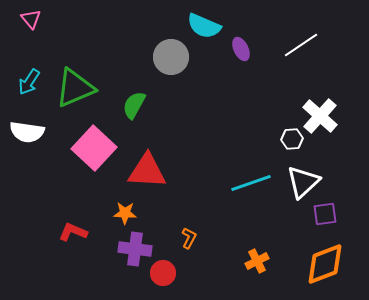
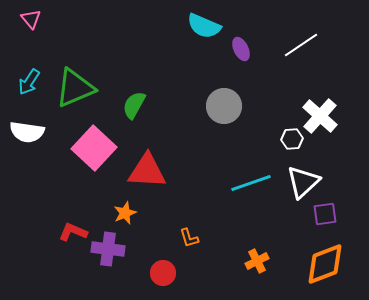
gray circle: moved 53 px right, 49 px down
orange star: rotated 25 degrees counterclockwise
orange L-shape: rotated 135 degrees clockwise
purple cross: moved 27 px left
